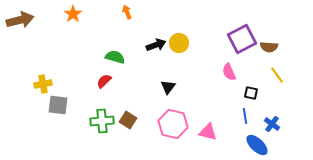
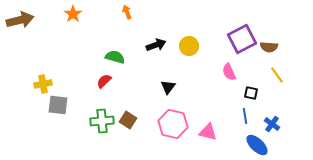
yellow circle: moved 10 px right, 3 px down
